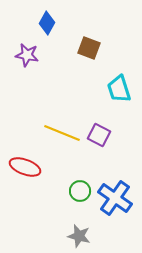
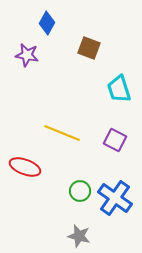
purple square: moved 16 px right, 5 px down
